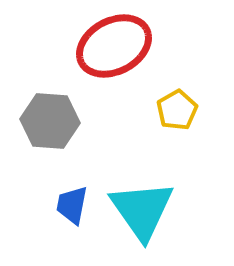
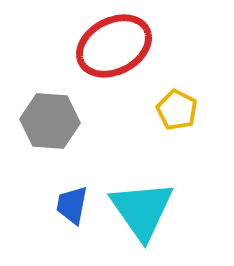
yellow pentagon: rotated 15 degrees counterclockwise
